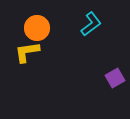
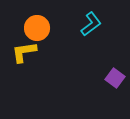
yellow L-shape: moved 3 px left
purple square: rotated 24 degrees counterclockwise
